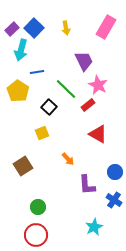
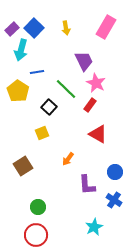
pink star: moved 2 px left, 2 px up
red rectangle: moved 2 px right; rotated 16 degrees counterclockwise
orange arrow: rotated 80 degrees clockwise
